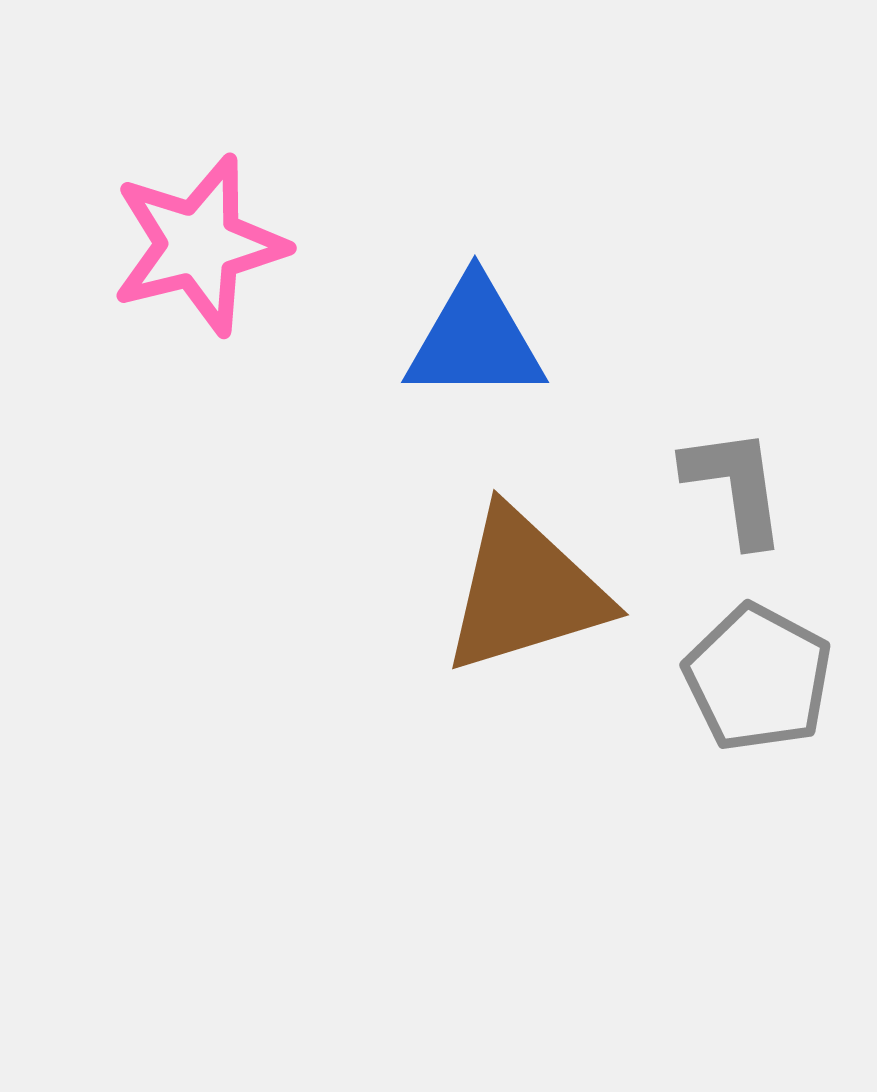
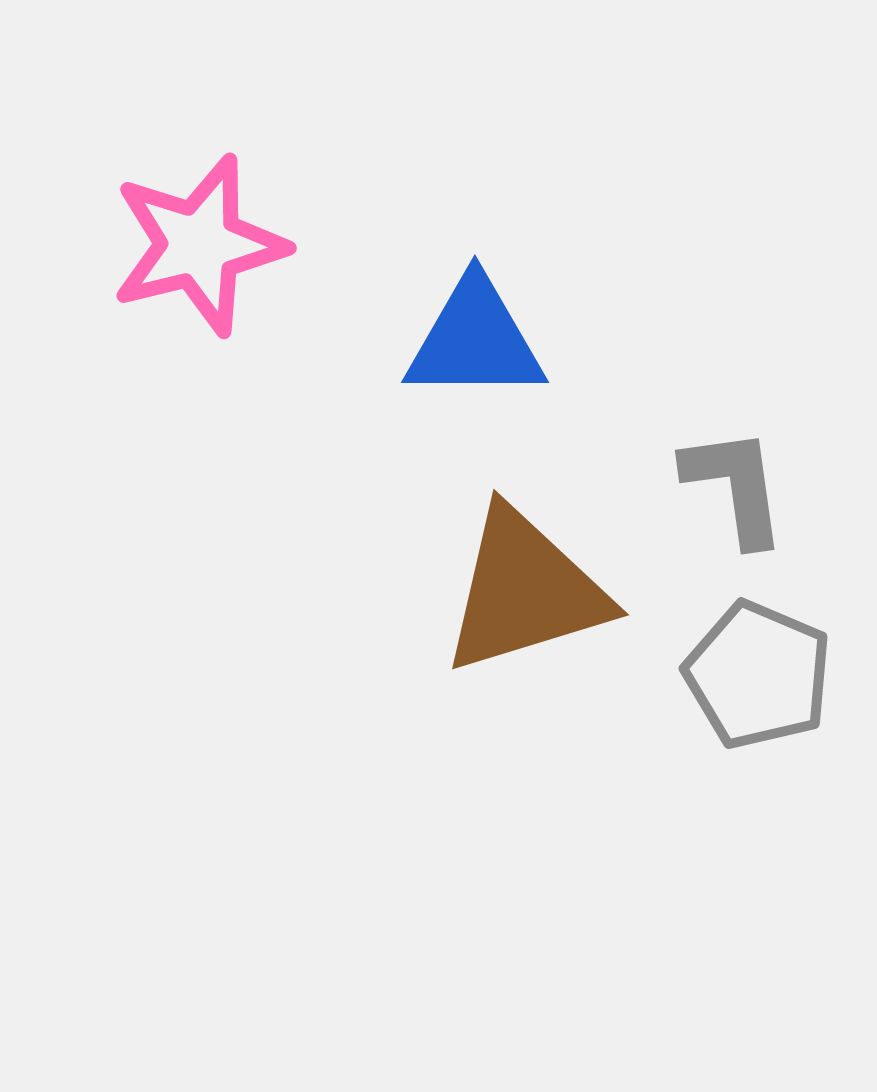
gray pentagon: moved 3 px up; rotated 5 degrees counterclockwise
